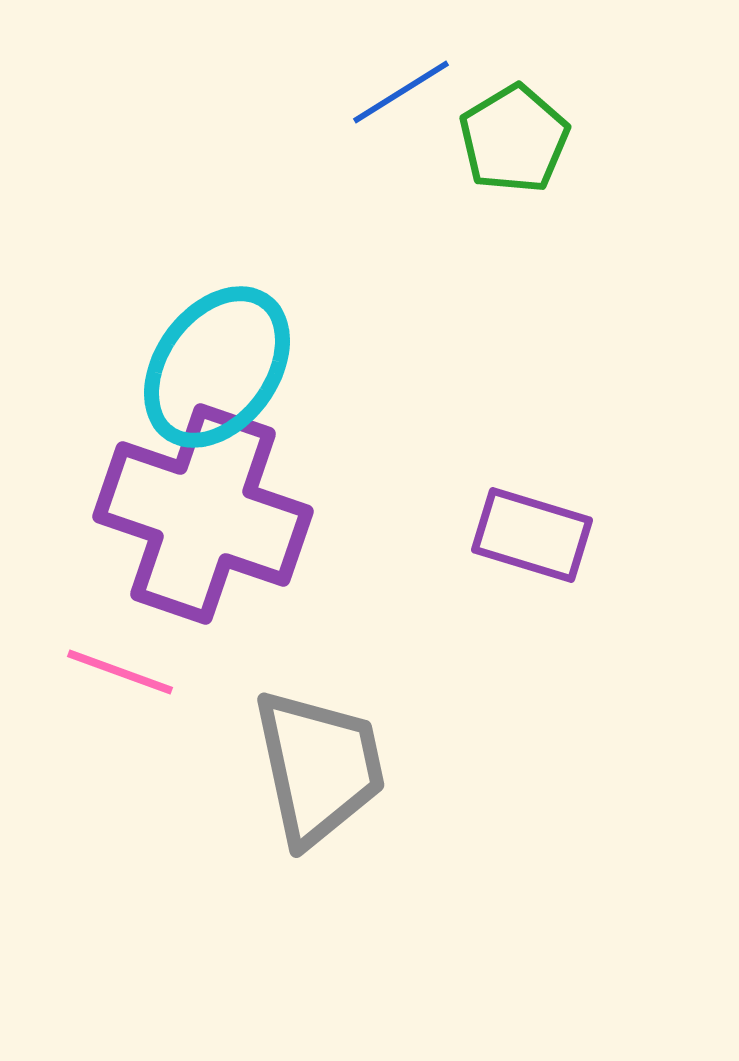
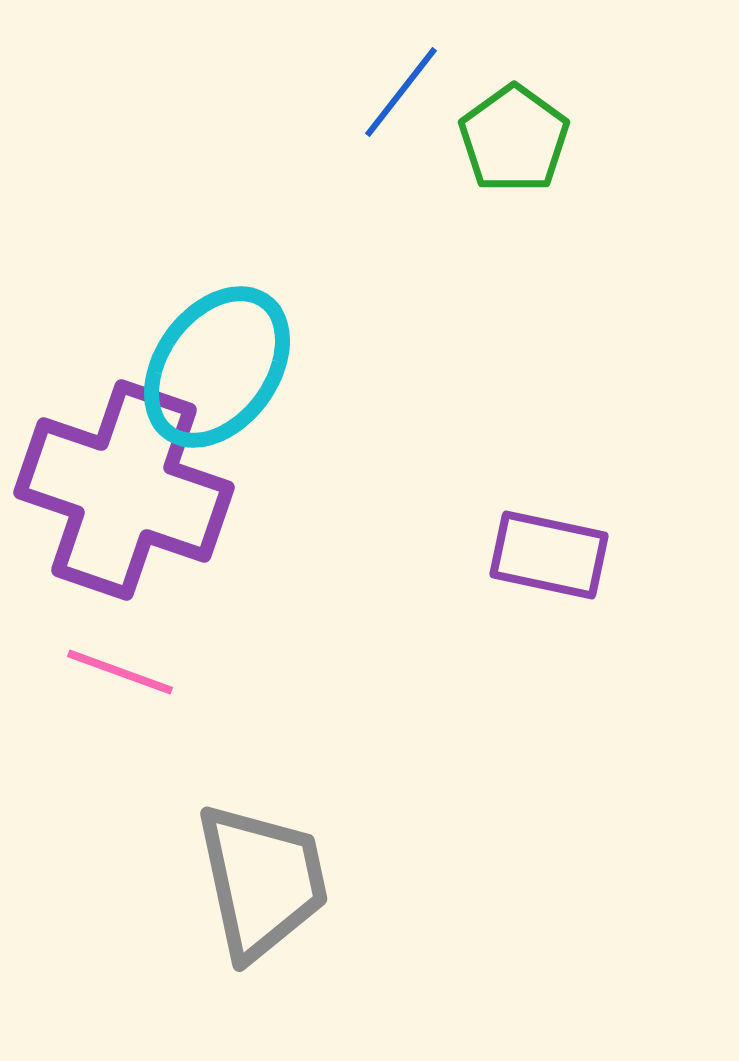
blue line: rotated 20 degrees counterclockwise
green pentagon: rotated 5 degrees counterclockwise
purple cross: moved 79 px left, 24 px up
purple rectangle: moved 17 px right, 20 px down; rotated 5 degrees counterclockwise
gray trapezoid: moved 57 px left, 114 px down
